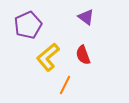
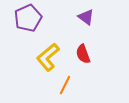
purple pentagon: moved 7 px up
red semicircle: moved 1 px up
